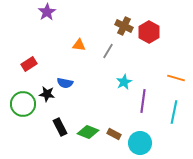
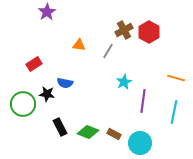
brown cross: moved 4 px down; rotated 36 degrees clockwise
red rectangle: moved 5 px right
